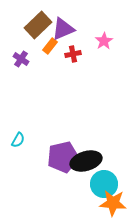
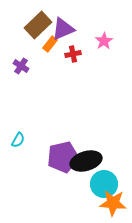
orange rectangle: moved 2 px up
purple cross: moved 7 px down
